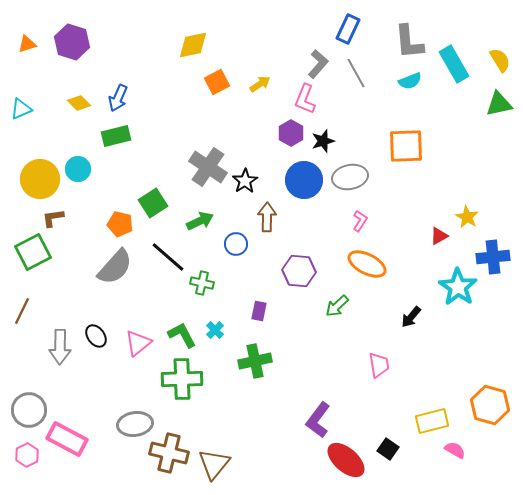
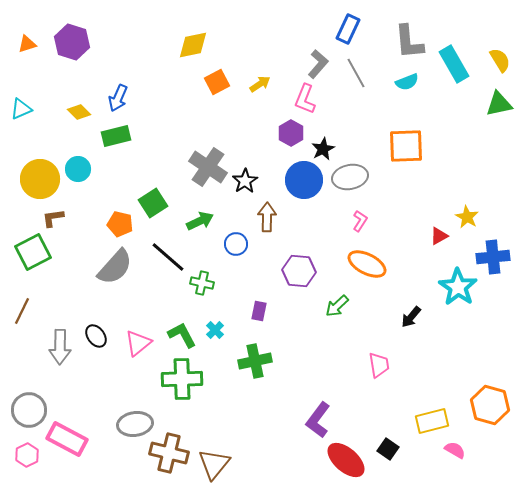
cyan semicircle at (410, 81): moved 3 px left, 1 px down
yellow diamond at (79, 103): moved 9 px down
black star at (323, 141): moved 8 px down; rotated 10 degrees counterclockwise
